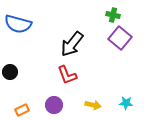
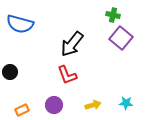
blue semicircle: moved 2 px right
purple square: moved 1 px right
yellow arrow: rotated 28 degrees counterclockwise
